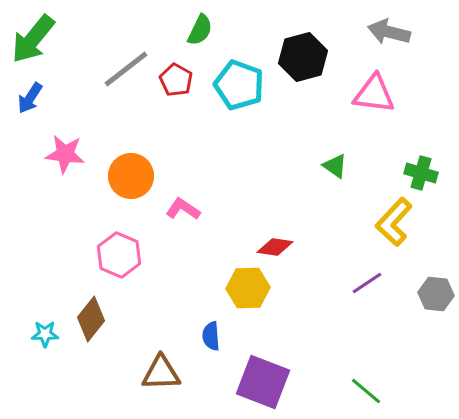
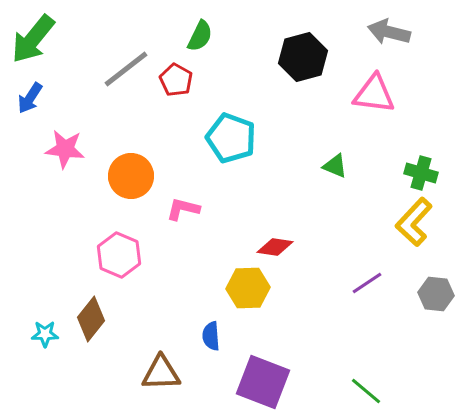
green semicircle: moved 6 px down
cyan pentagon: moved 8 px left, 53 px down
pink star: moved 5 px up
green triangle: rotated 12 degrees counterclockwise
pink L-shape: rotated 20 degrees counterclockwise
yellow L-shape: moved 20 px right
